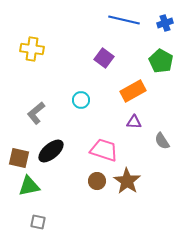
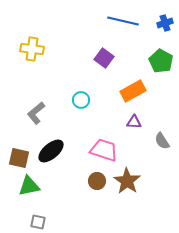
blue line: moved 1 px left, 1 px down
